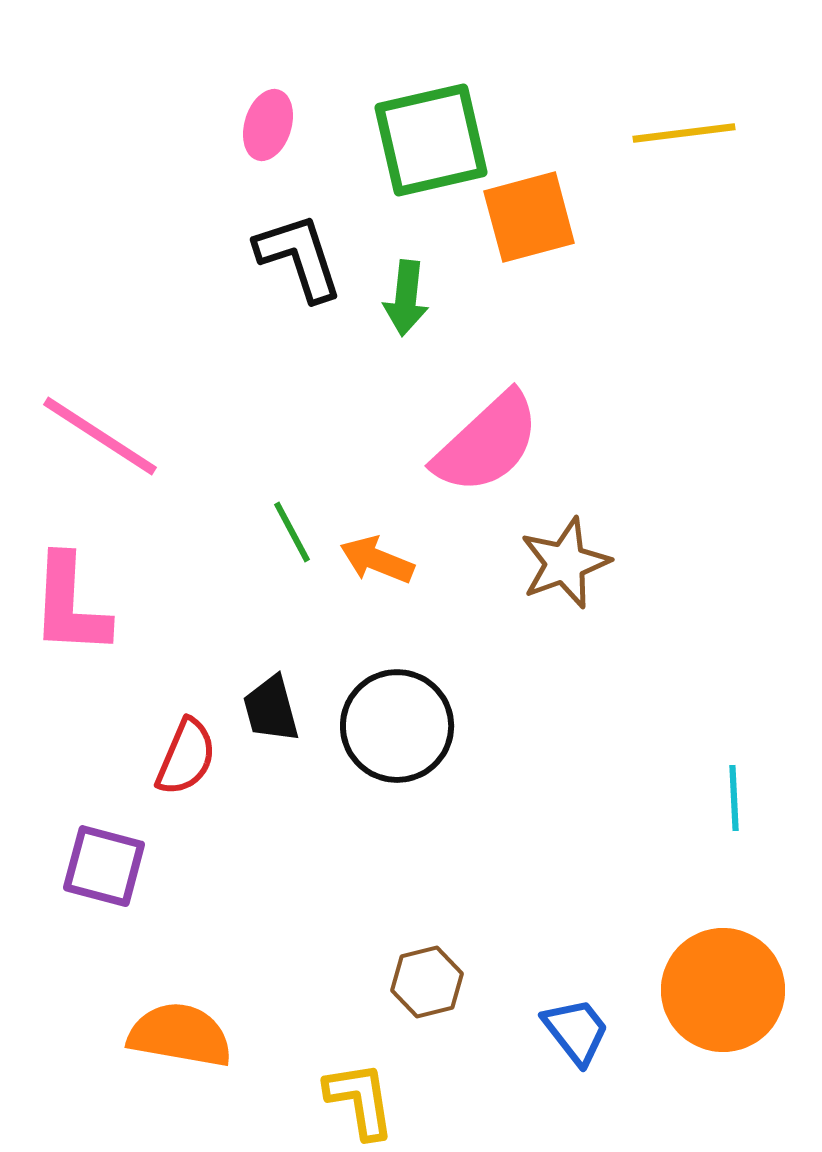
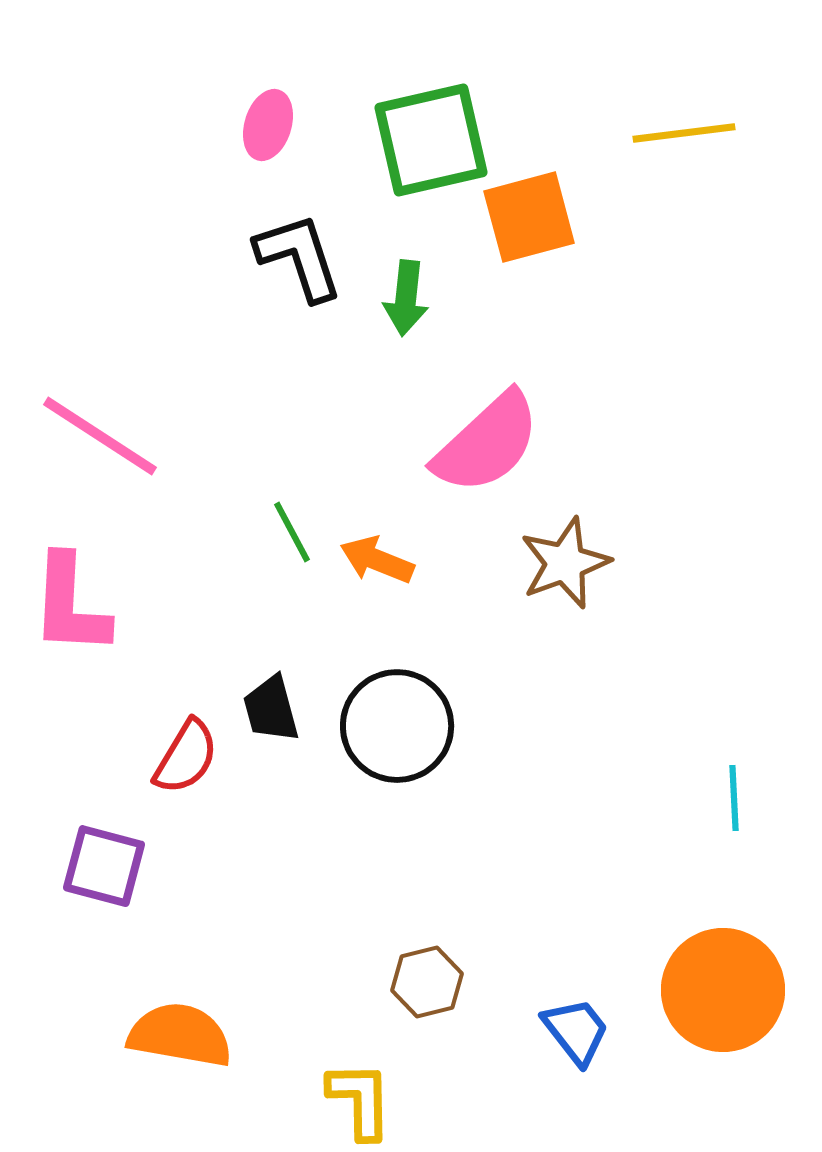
red semicircle: rotated 8 degrees clockwise
yellow L-shape: rotated 8 degrees clockwise
